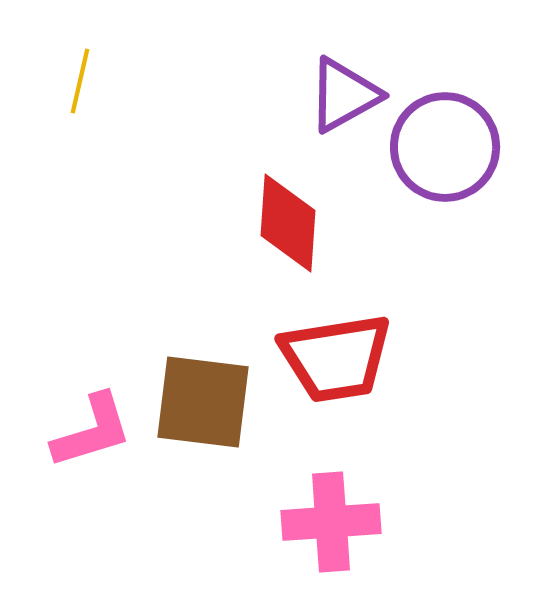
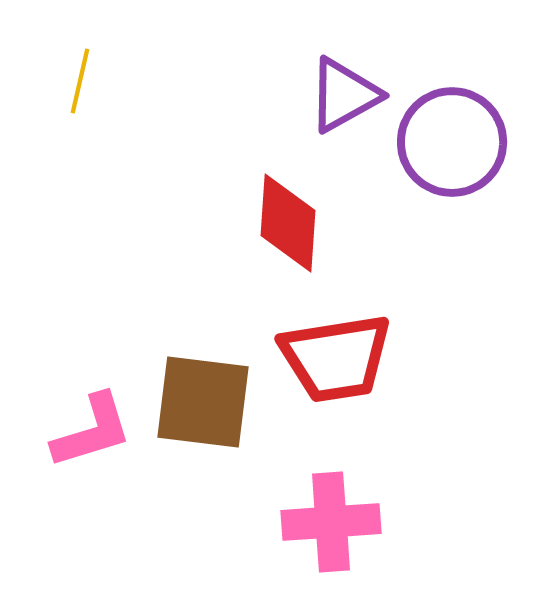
purple circle: moved 7 px right, 5 px up
